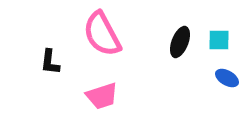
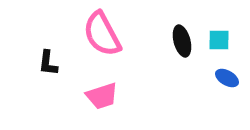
black ellipse: moved 2 px right, 1 px up; rotated 36 degrees counterclockwise
black L-shape: moved 2 px left, 1 px down
